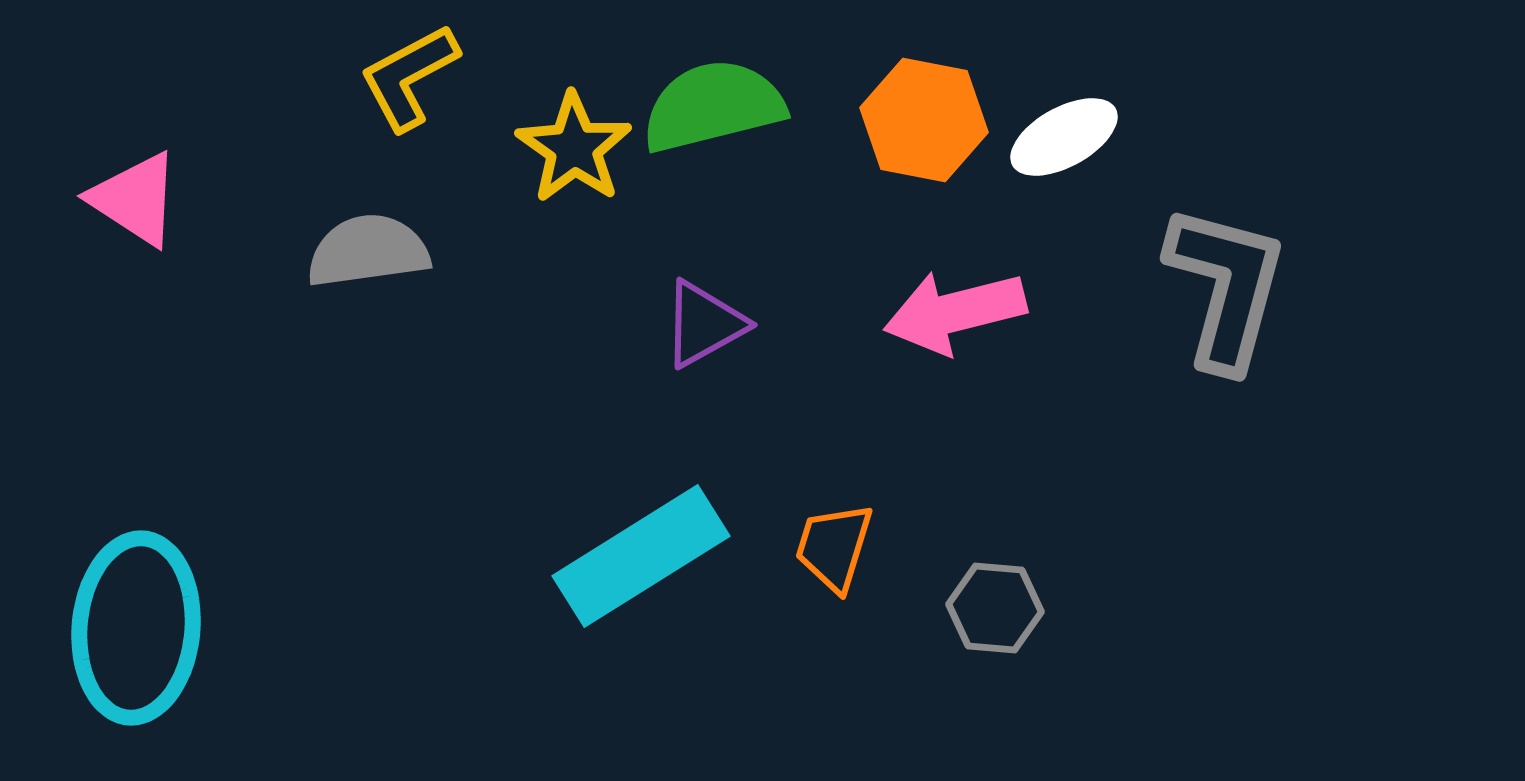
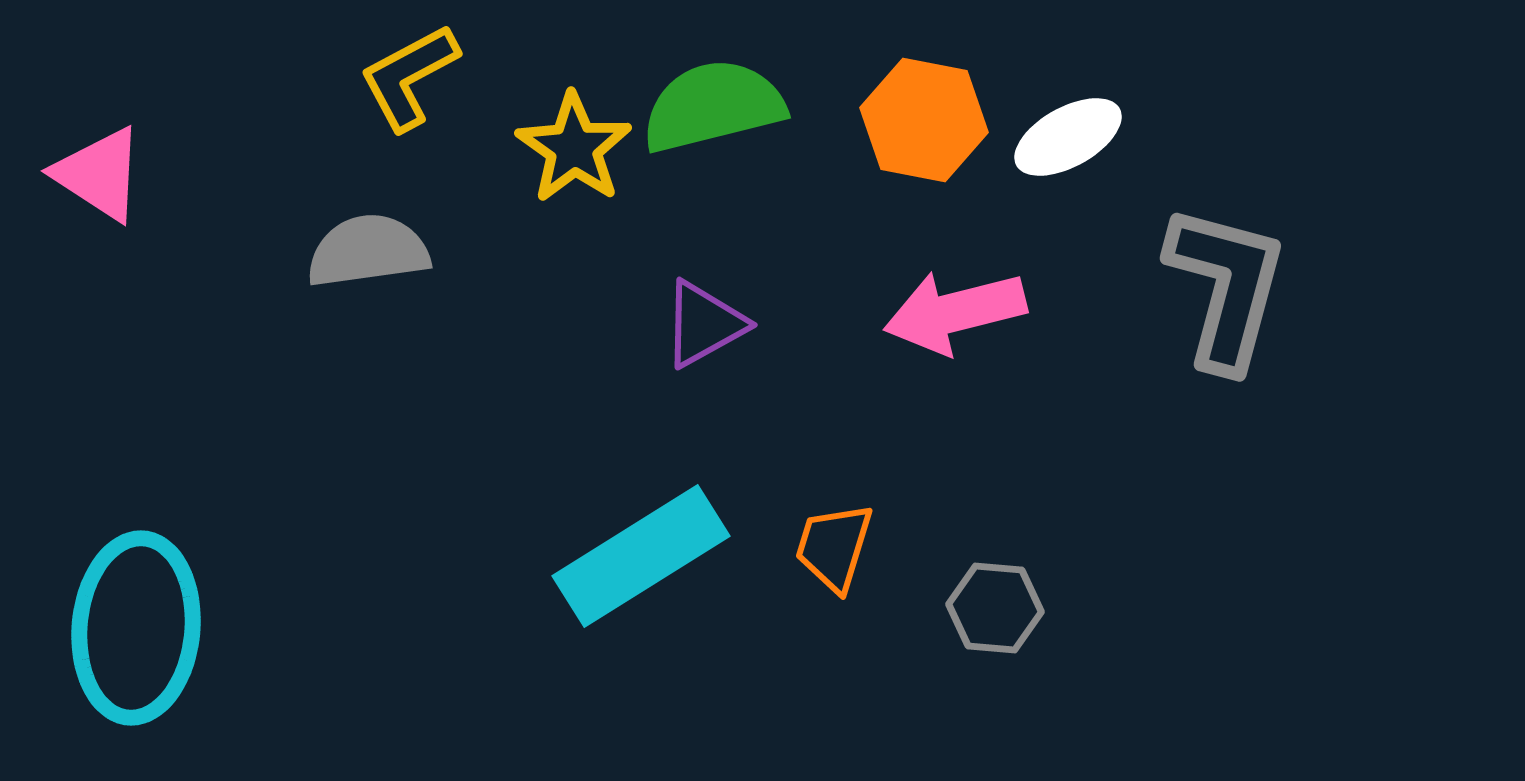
white ellipse: moved 4 px right
pink triangle: moved 36 px left, 25 px up
